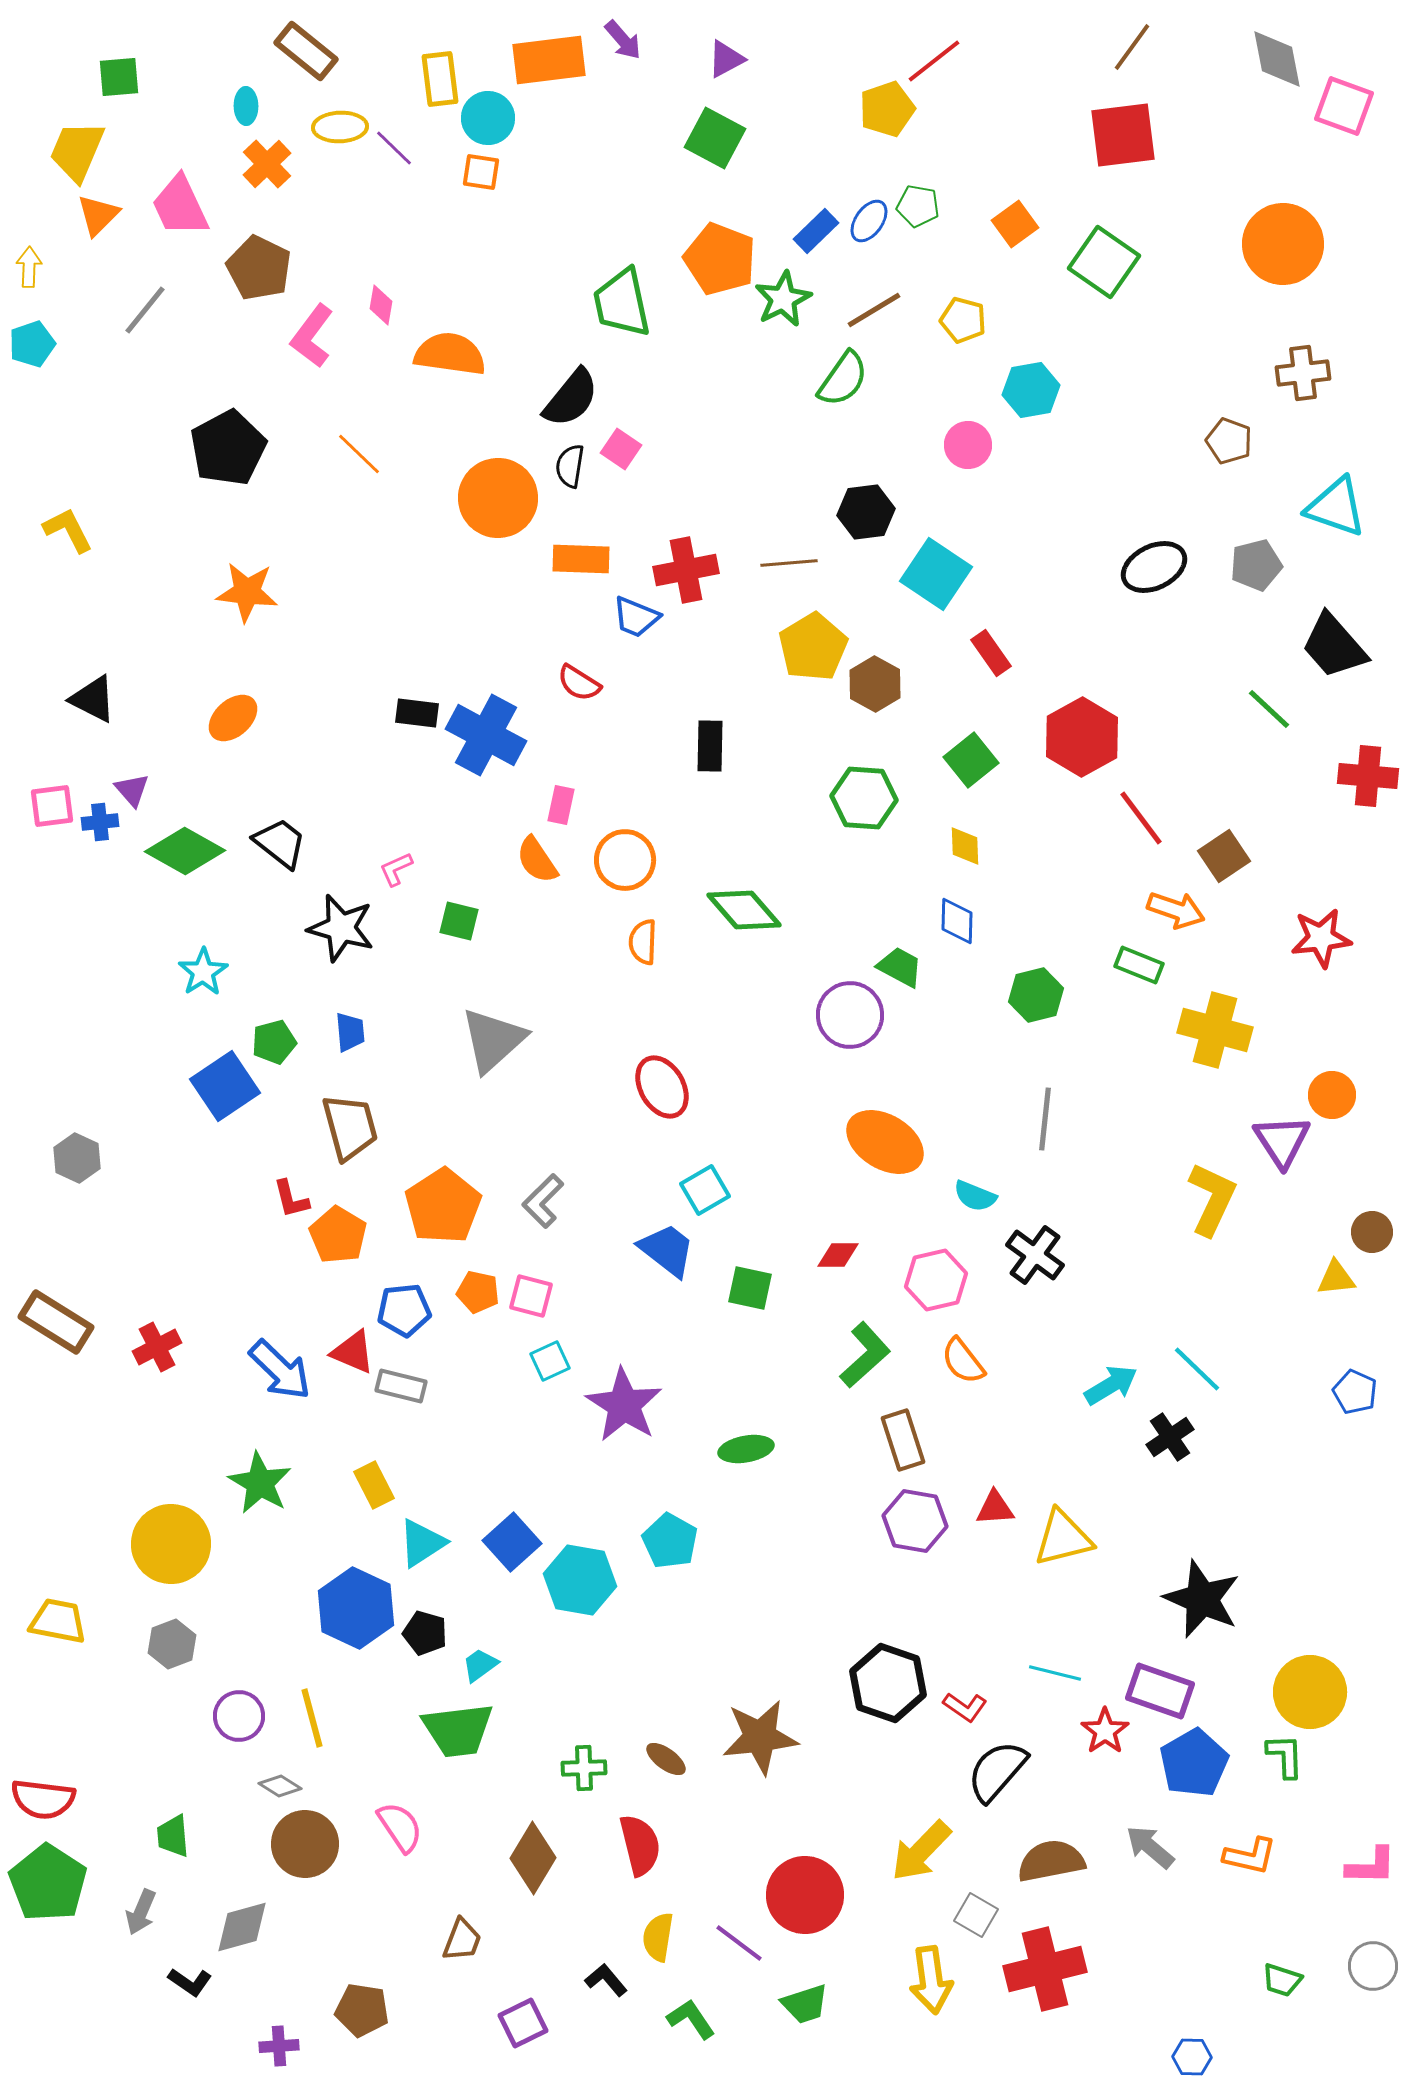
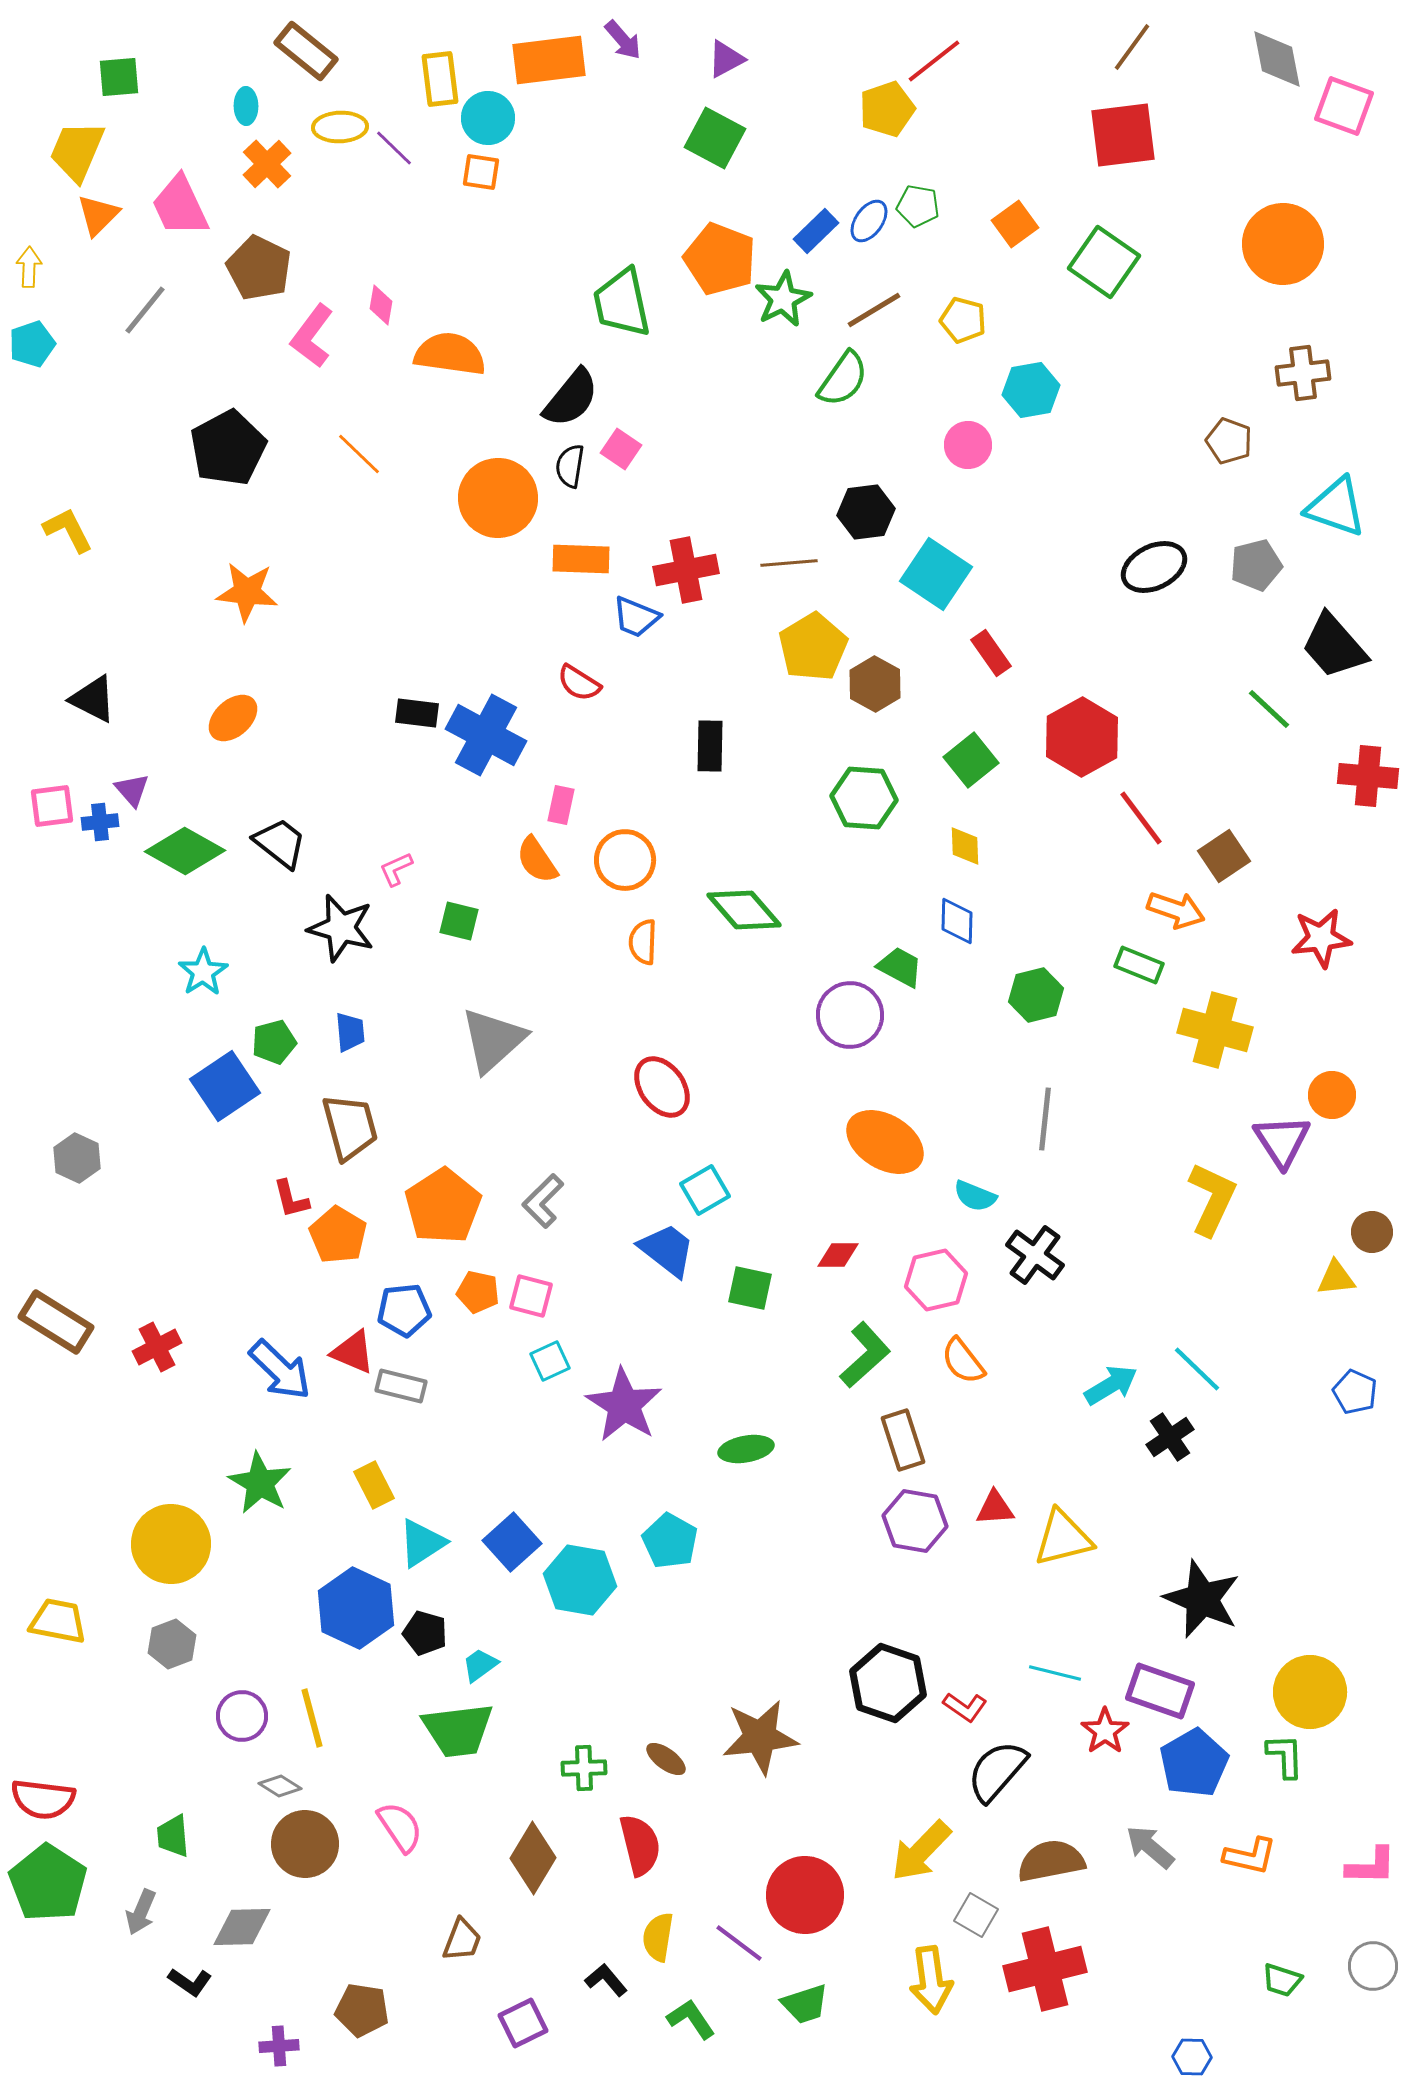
red ellipse at (662, 1087): rotated 6 degrees counterclockwise
purple circle at (239, 1716): moved 3 px right
gray diamond at (242, 1927): rotated 14 degrees clockwise
